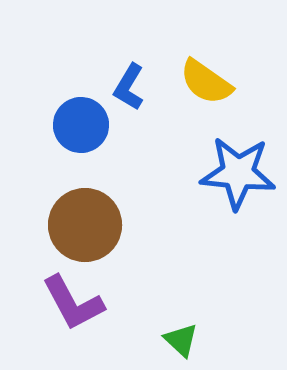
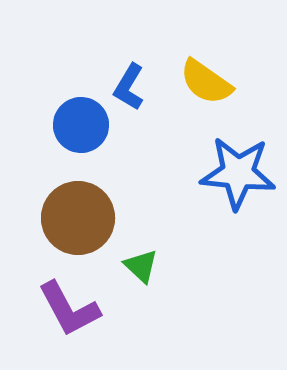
brown circle: moved 7 px left, 7 px up
purple L-shape: moved 4 px left, 6 px down
green triangle: moved 40 px left, 74 px up
